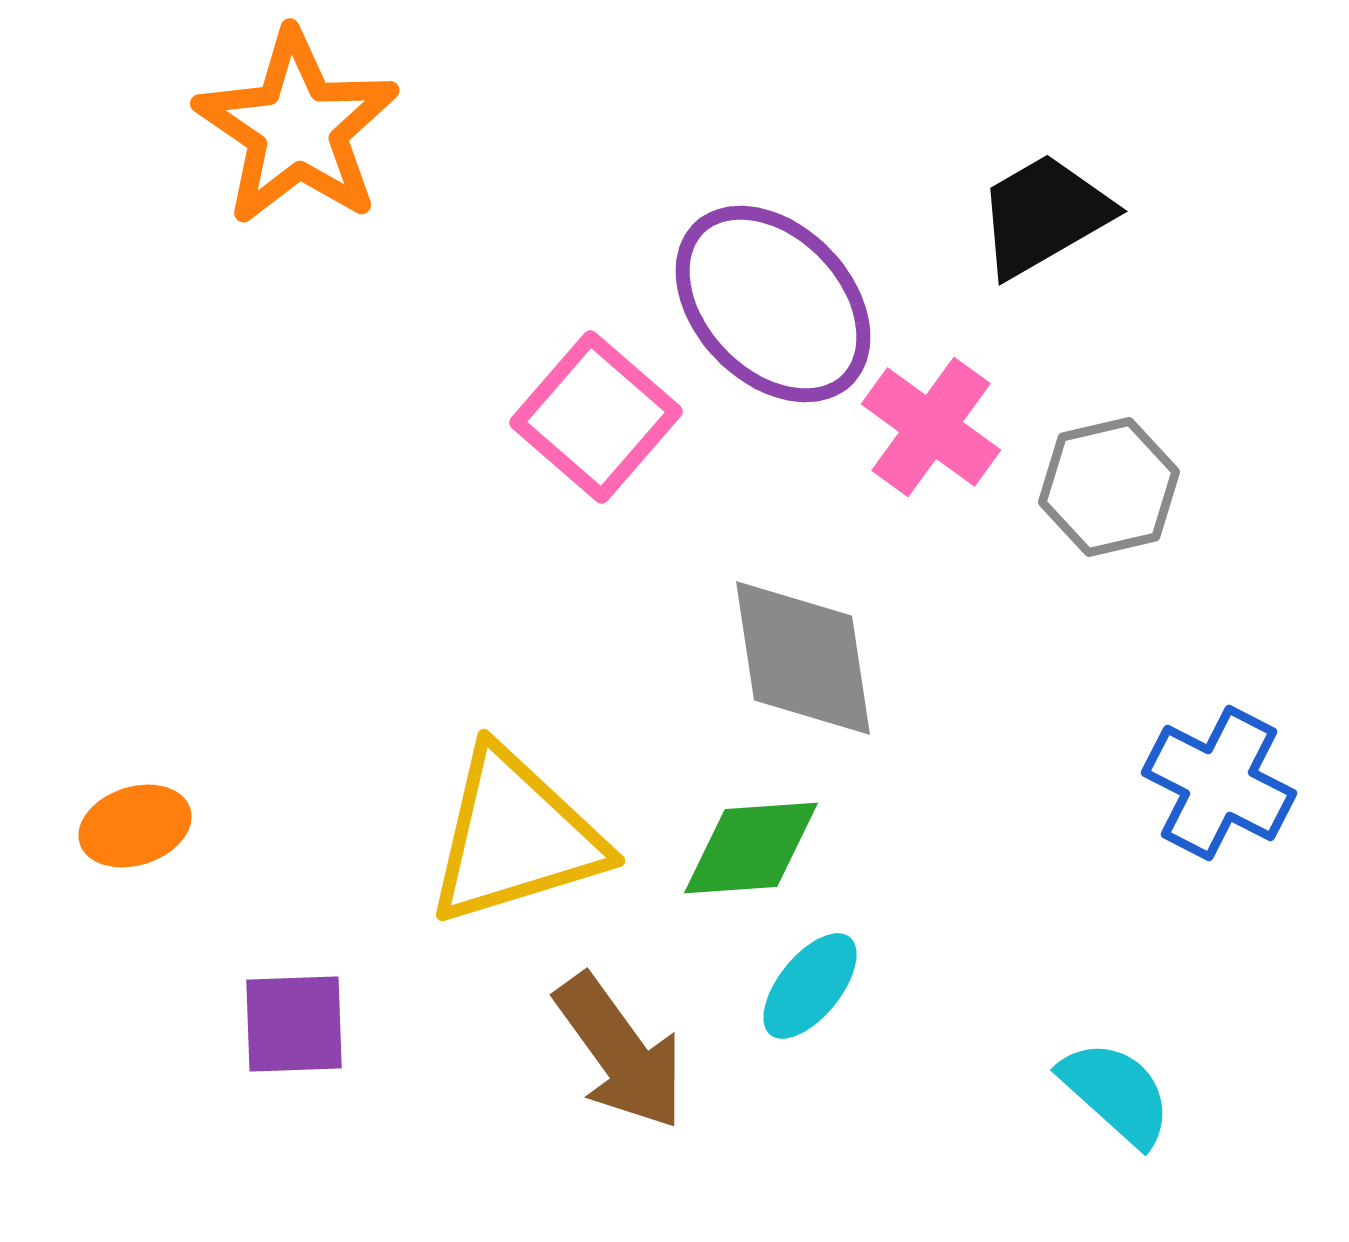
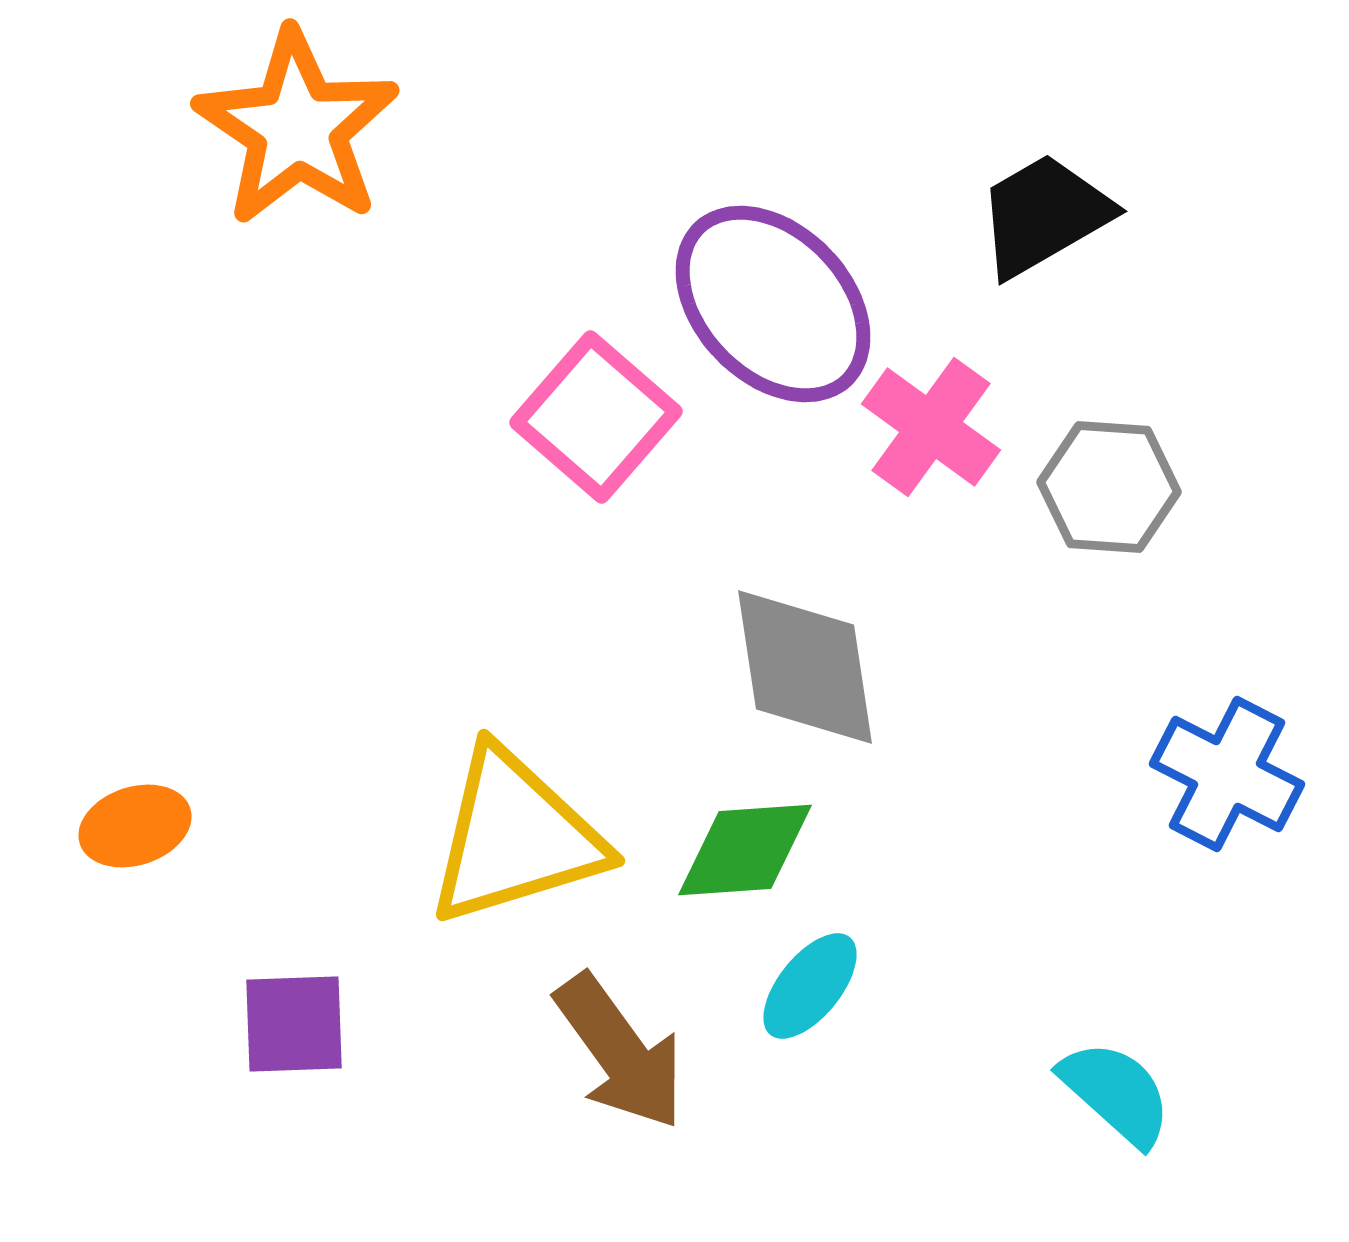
gray hexagon: rotated 17 degrees clockwise
gray diamond: moved 2 px right, 9 px down
blue cross: moved 8 px right, 9 px up
green diamond: moved 6 px left, 2 px down
